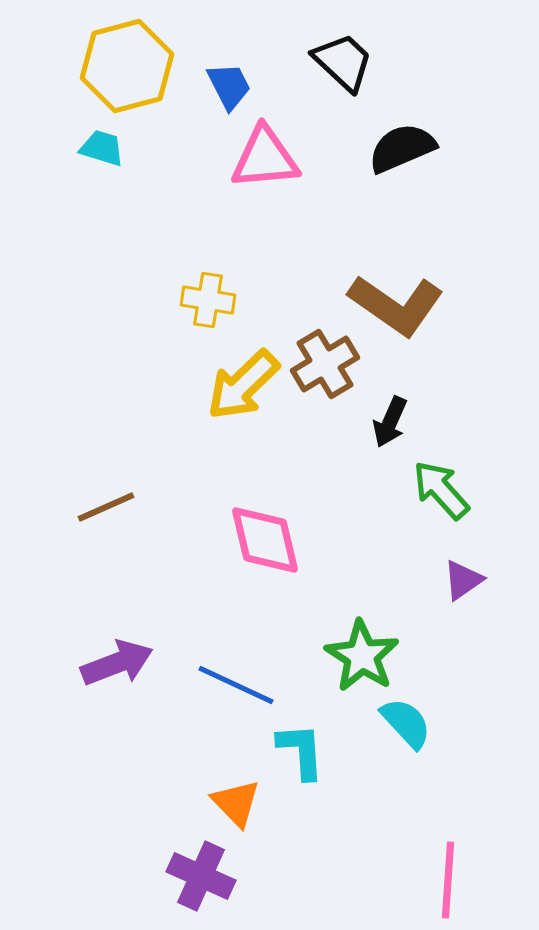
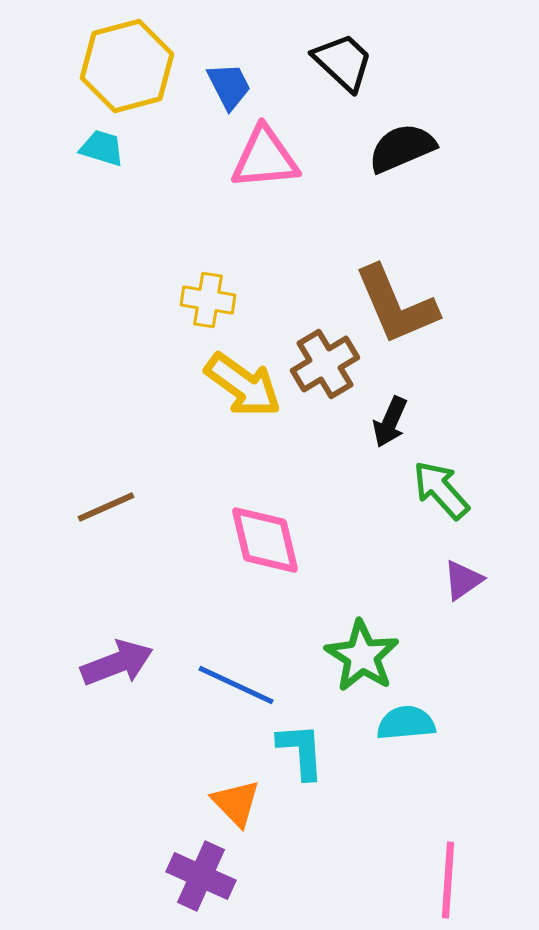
brown L-shape: rotated 32 degrees clockwise
yellow arrow: rotated 100 degrees counterclockwise
cyan semicircle: rotated 52 degrees counterclockwise
